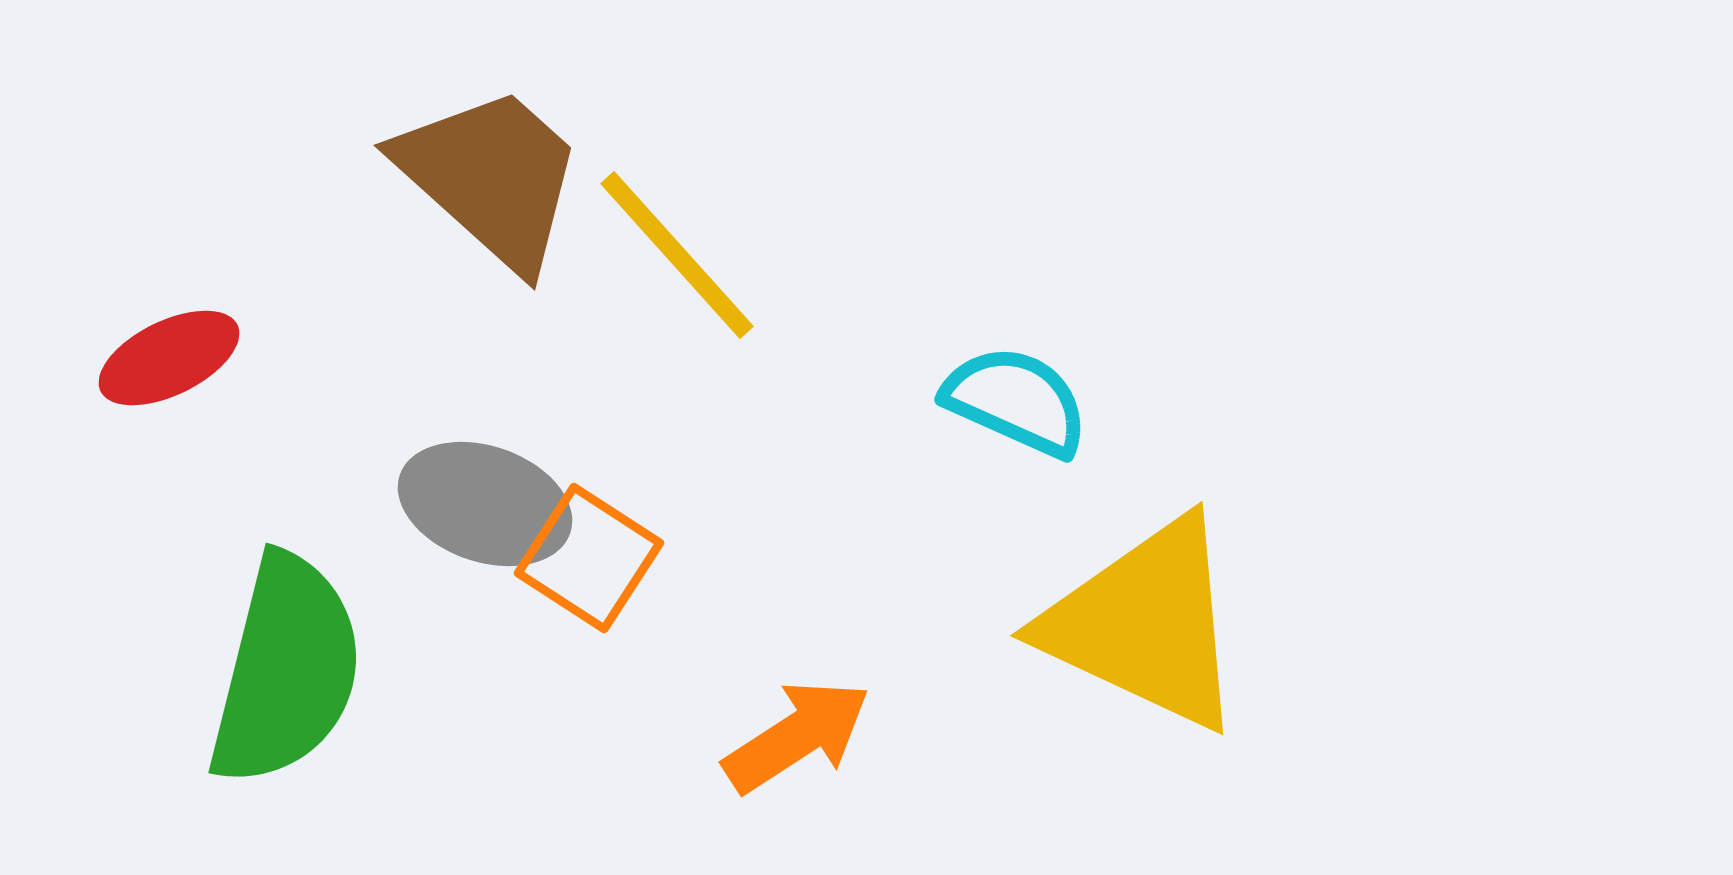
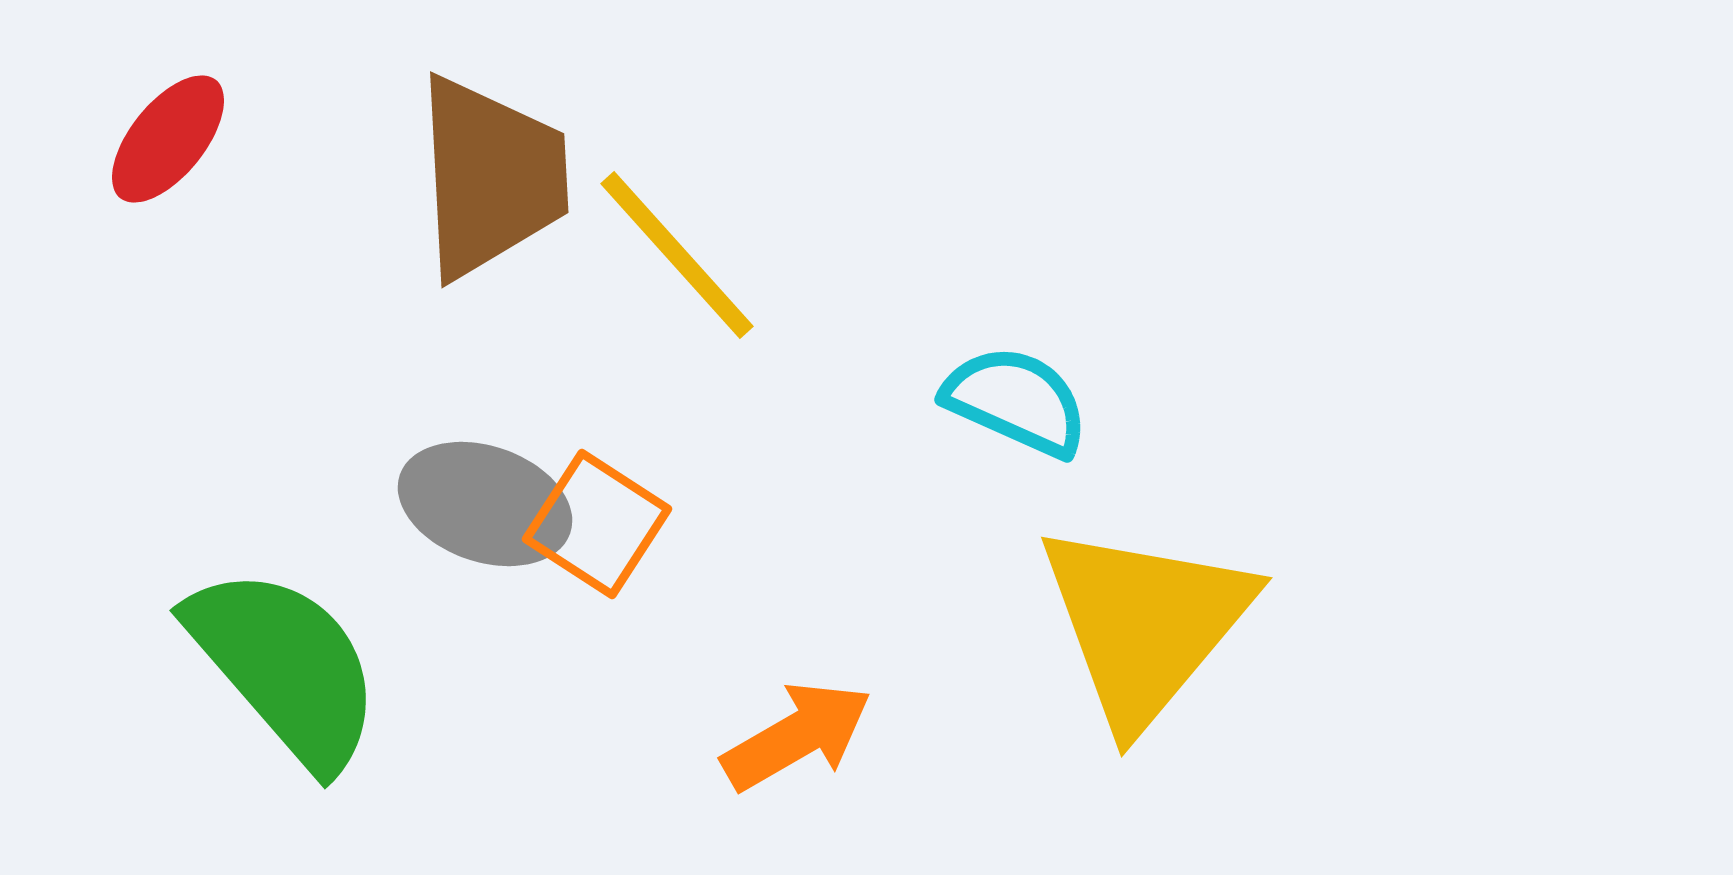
brown trapezoid: rotated 45 degrees clockwise
red ellipse: moved 1 px left, 219 px up; rotated 25 degrees counterclockwise
orange square: moved 8 px right, 34 px up
yellow triangle: rotated 45 degrees clockwise
green semicircle: moved 1 px left, 3 px up; rotated 55 degrees counterclockwise
orange arrow: rotated 3 degrees clockwise
